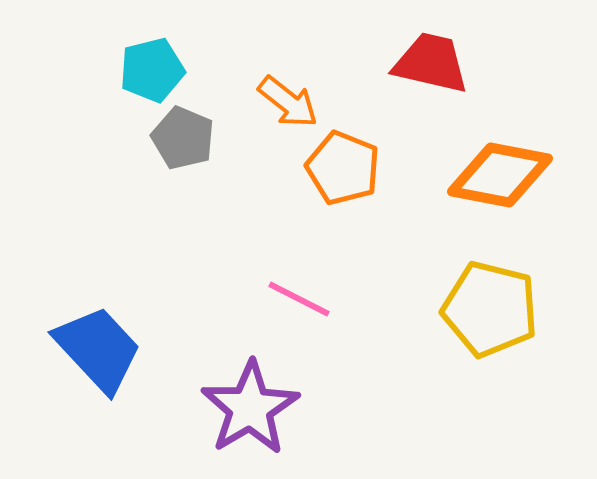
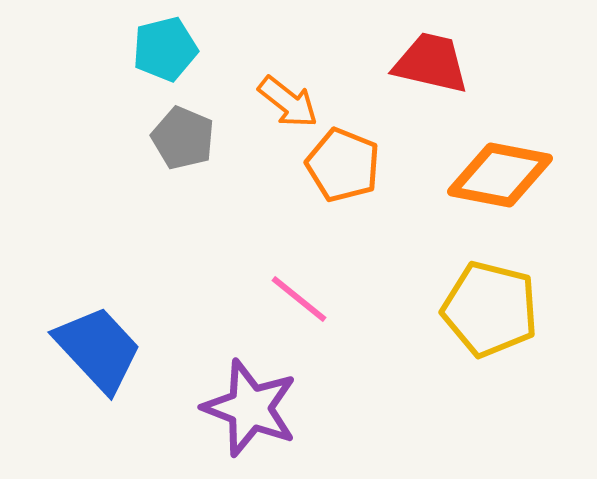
cyan pentagon: moved 13 px right, 21 px up
orange pentagon: moved 3 px up
pink line: rotated 12 degrees clockwise
purple star: rotated 20 degrees counterclockwise
